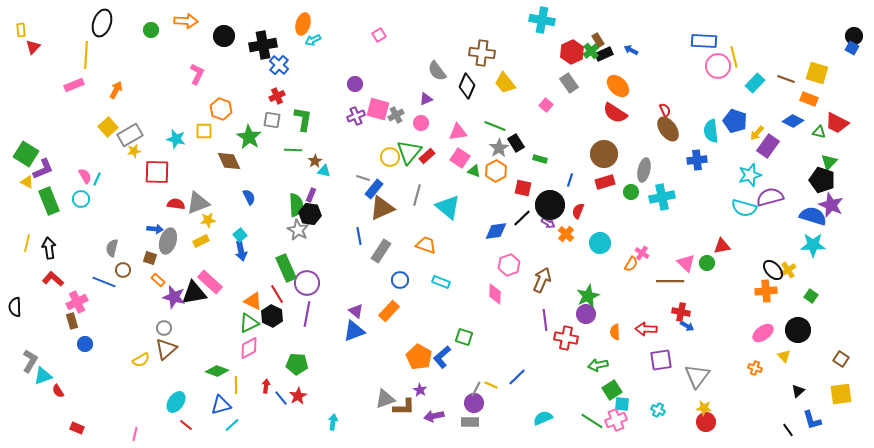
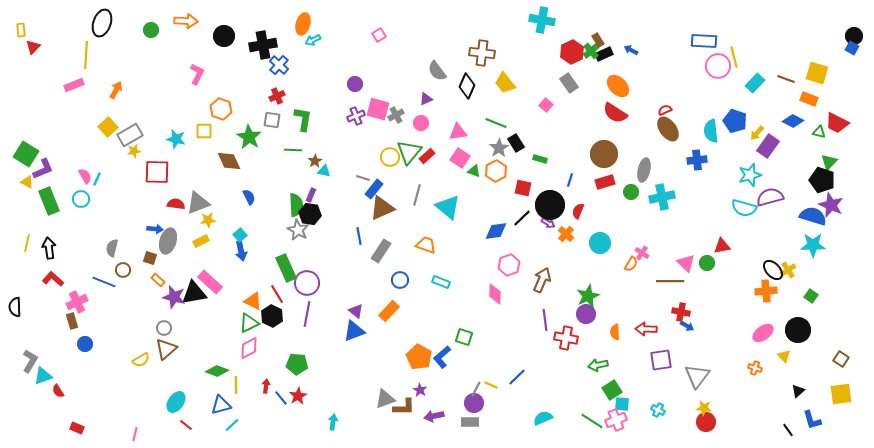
red semicircle at (665, 110): rotated 88 degrees counterclockwise
green line at (495, 126): moved 1 px right, 3 px up
